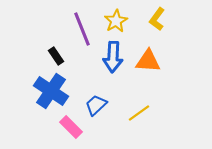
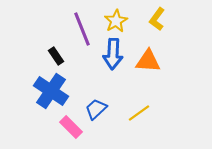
blue arrow: moved 3 px up
blue trapezoid: moved 4 px down
